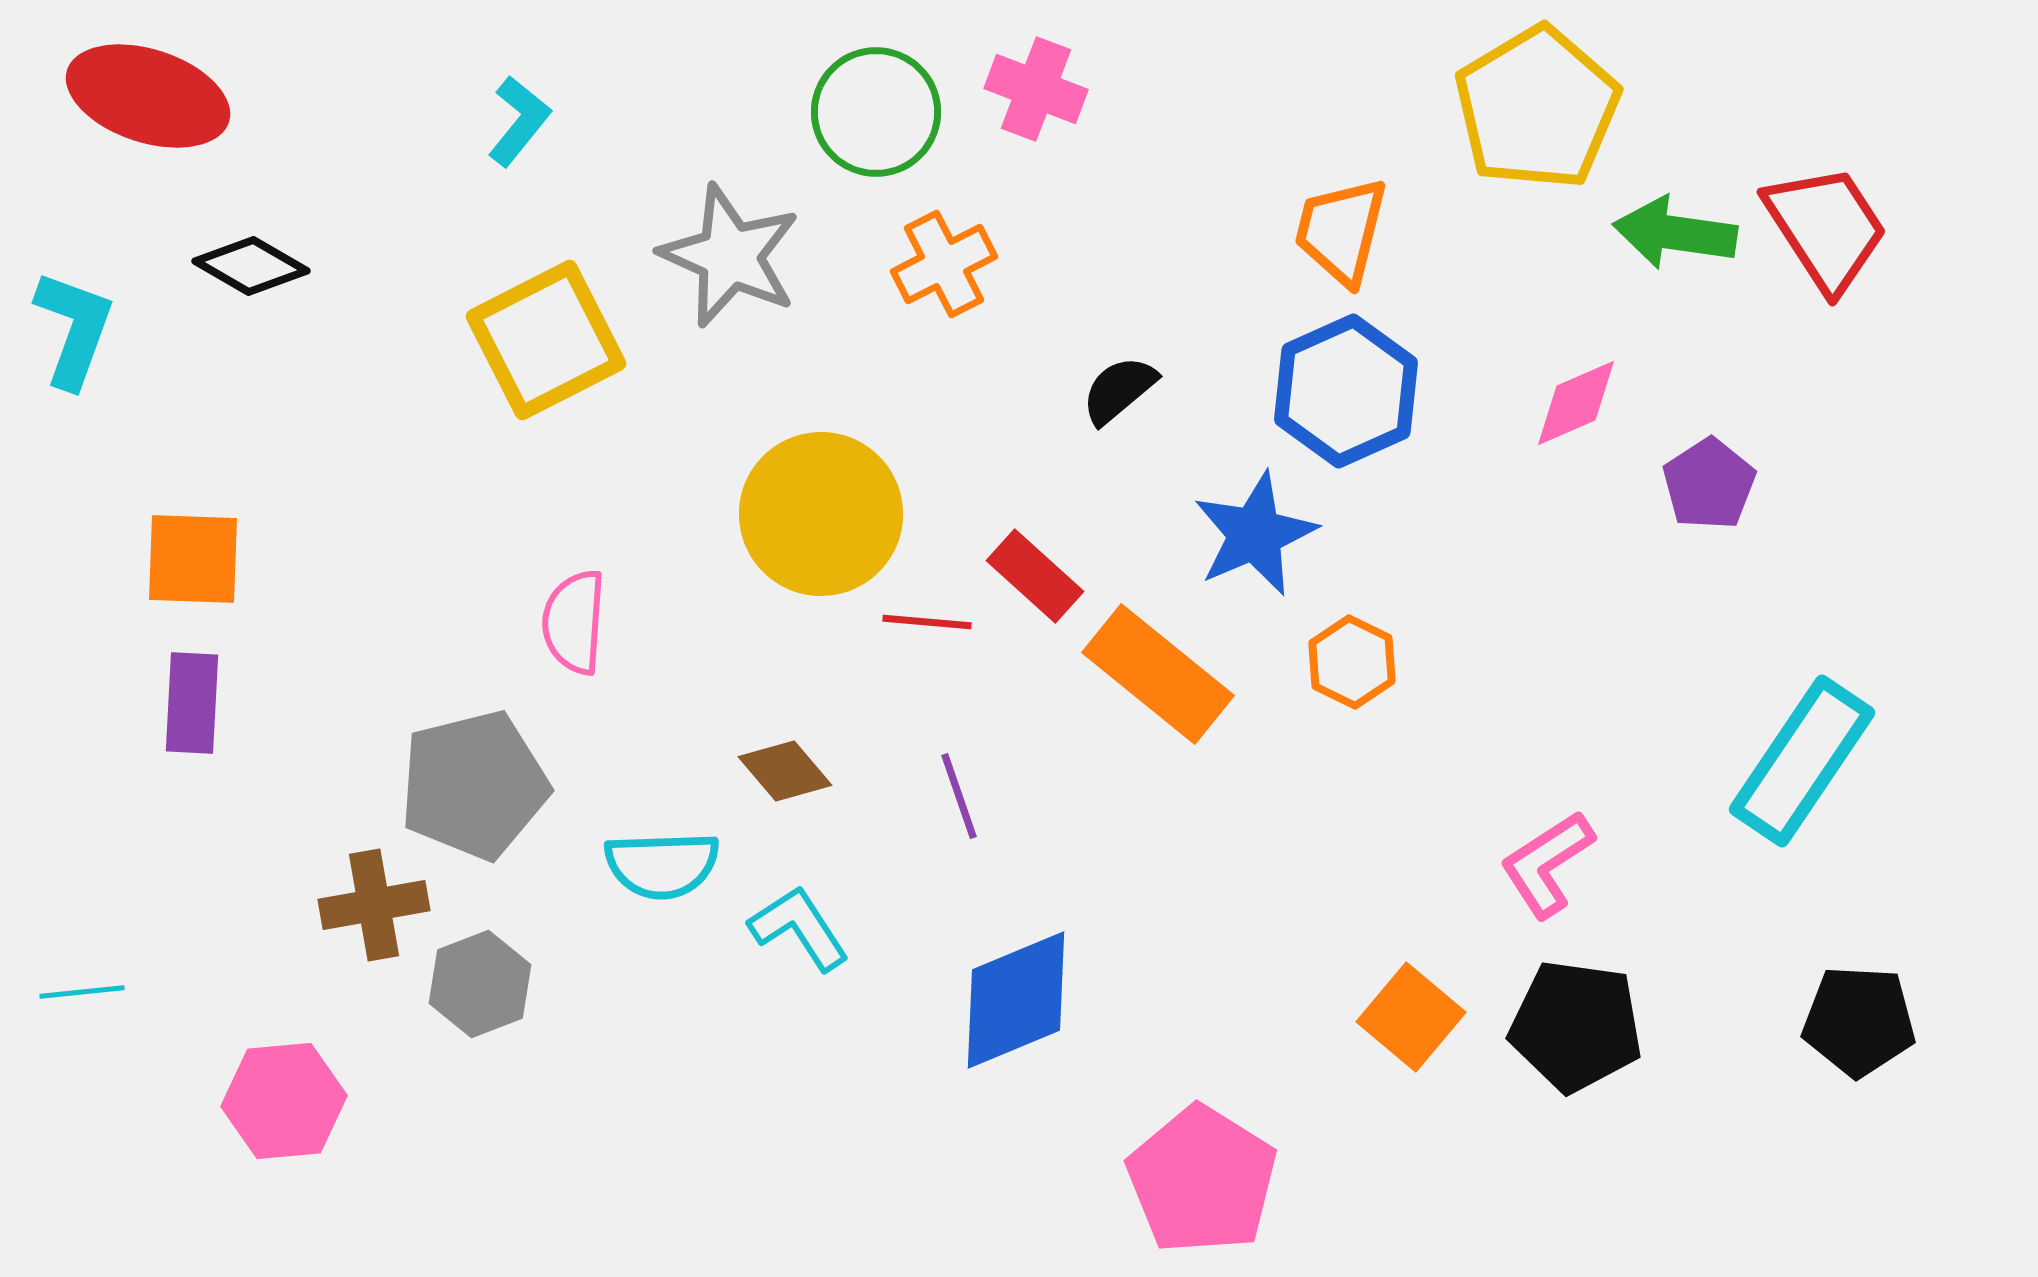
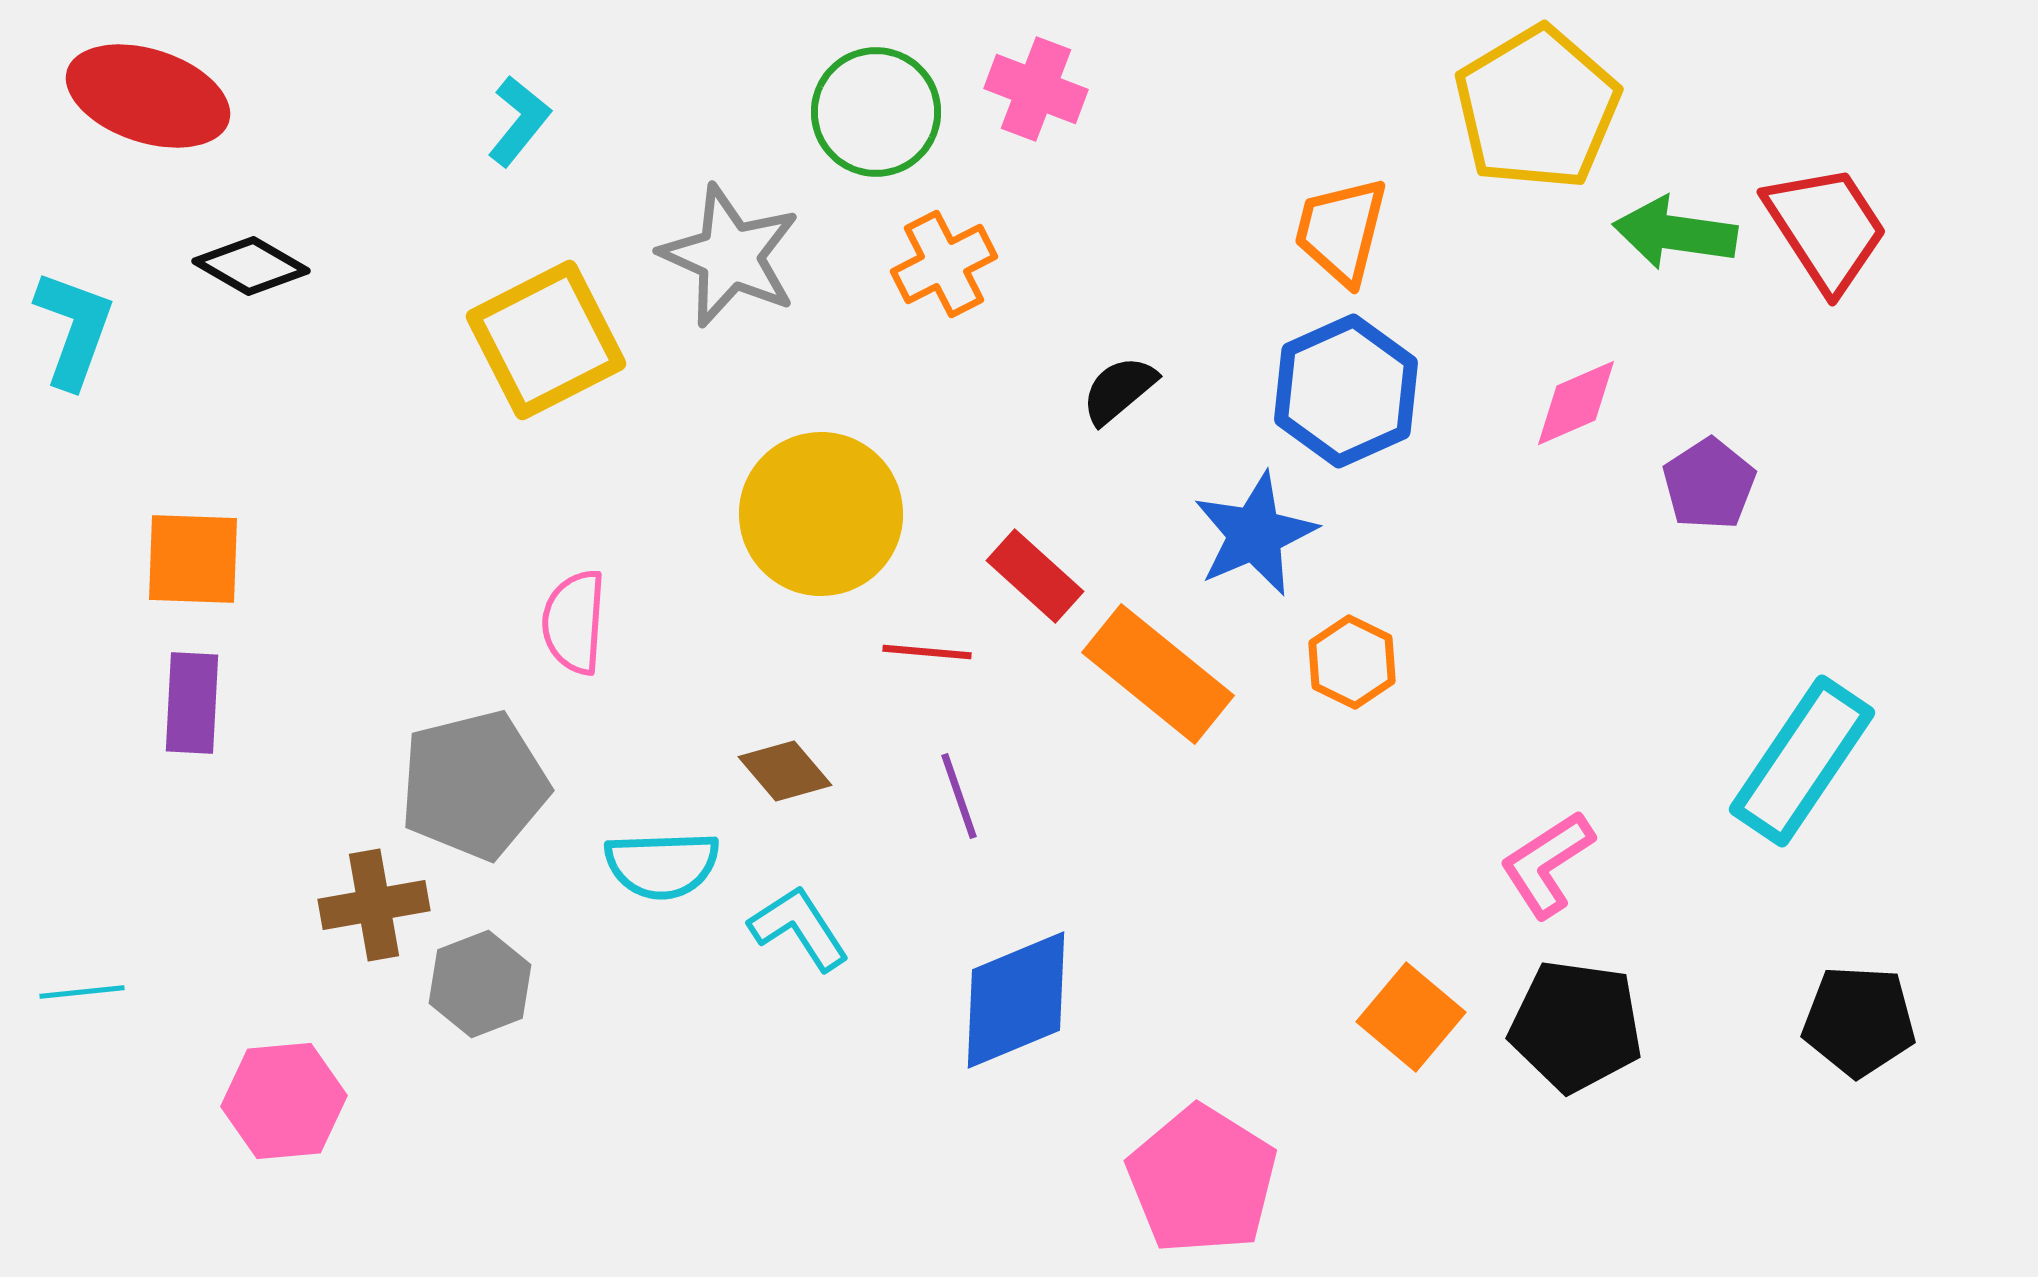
red line at (927, 622): moved 30 px down
